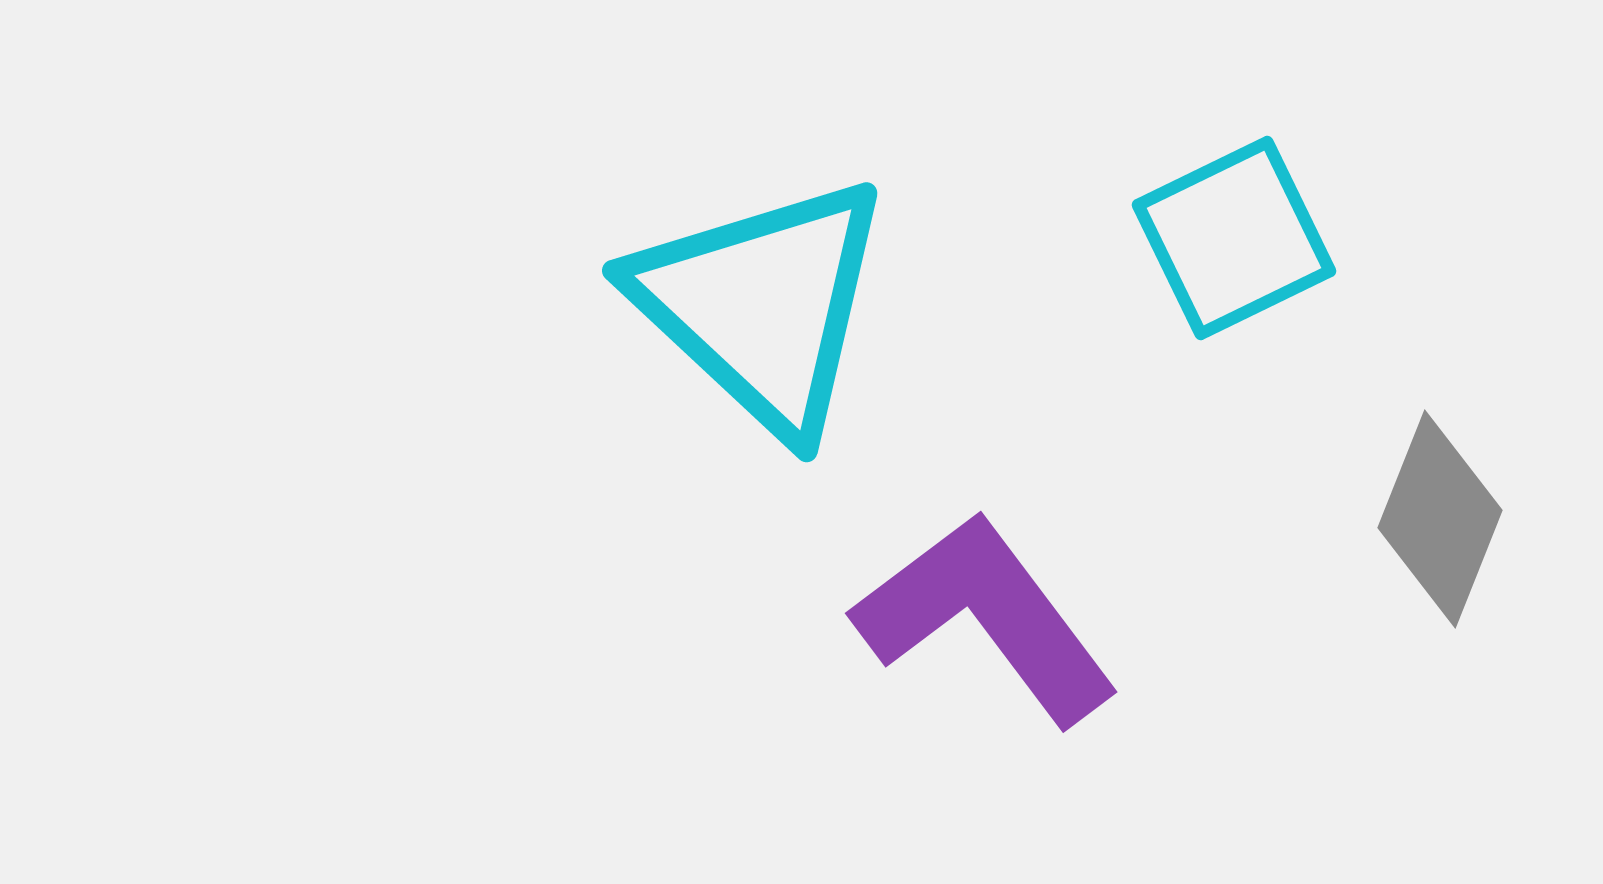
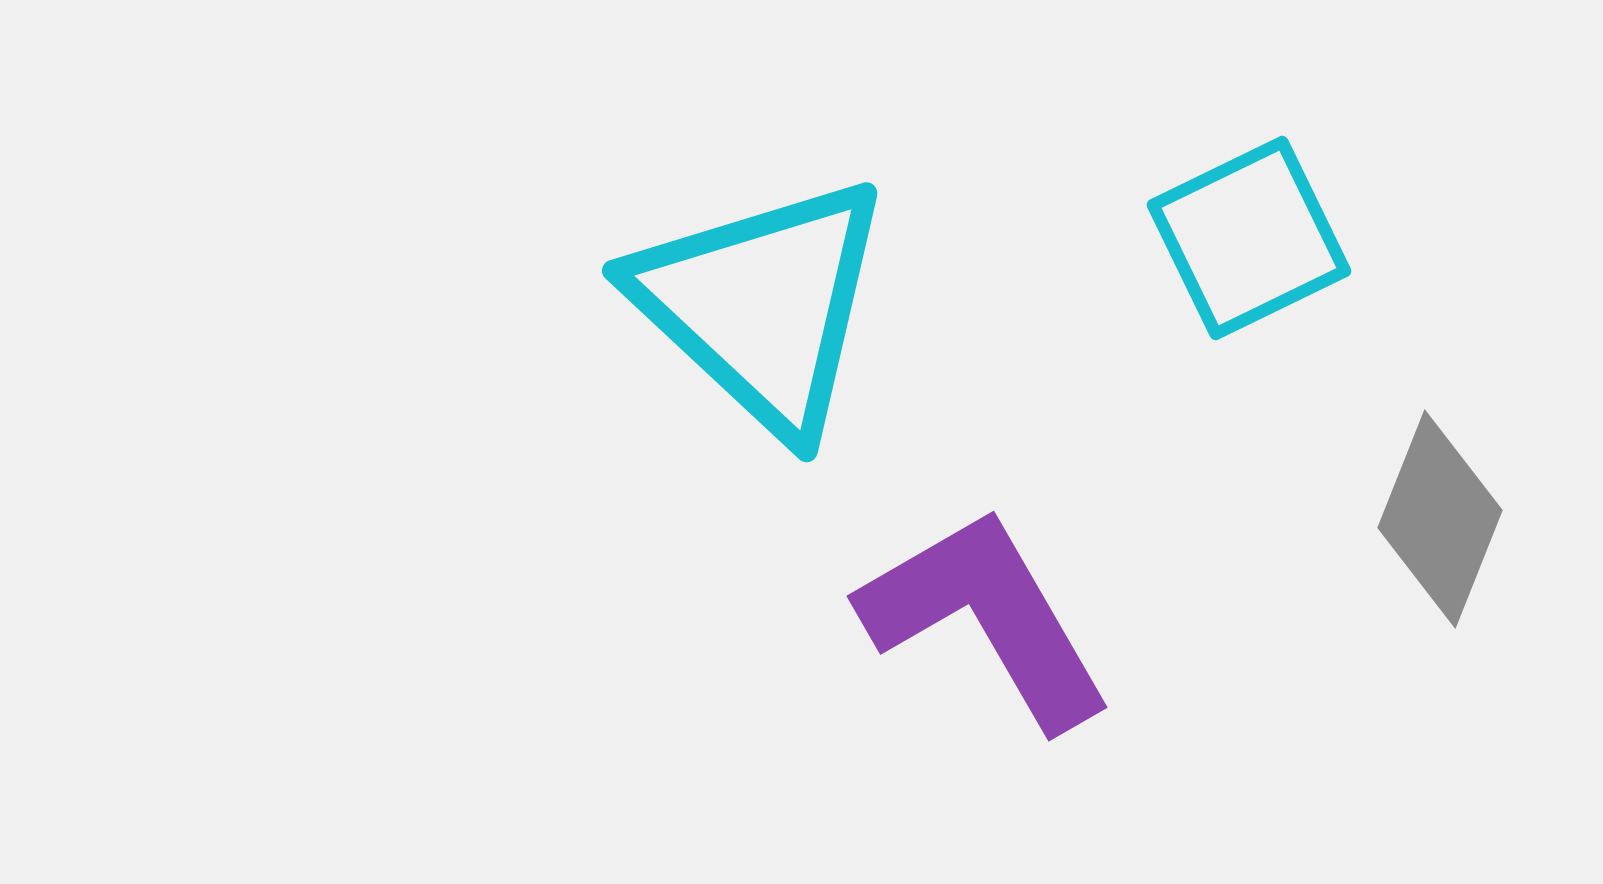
cyan square: moved 15 px right
purple L-shape: rotated 7 degrees clockwise
